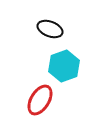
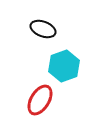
black ellipse: moved 7 px left
